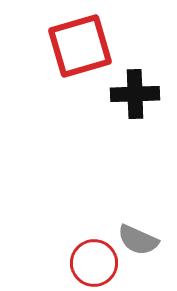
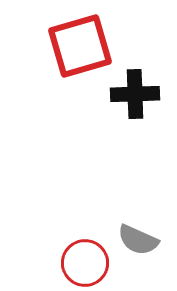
red circle: moved 9 px left
